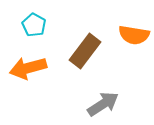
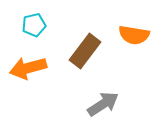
cyan pentagon: rotated 30 degrees clockwise
